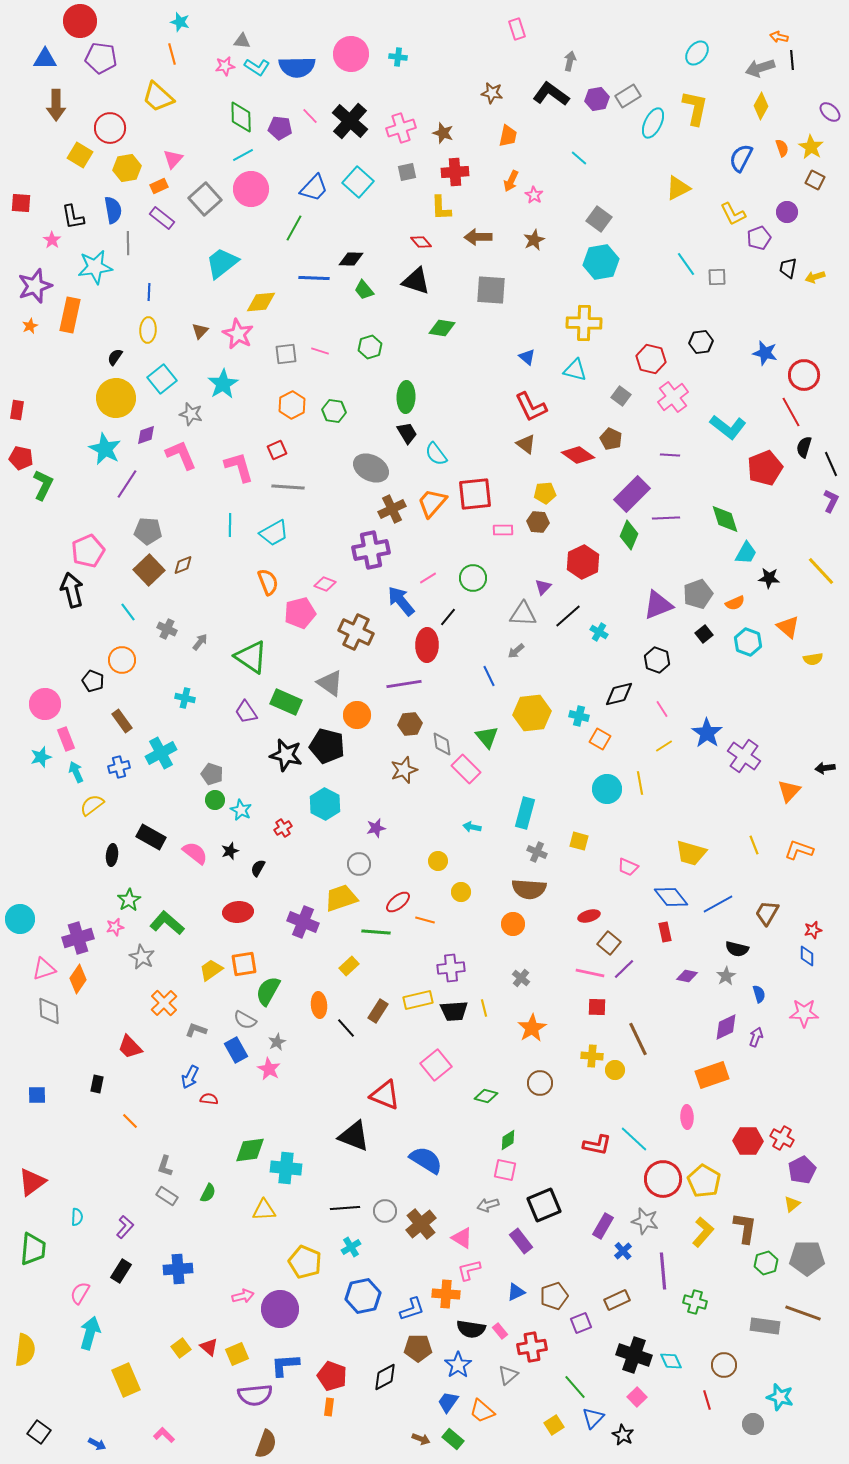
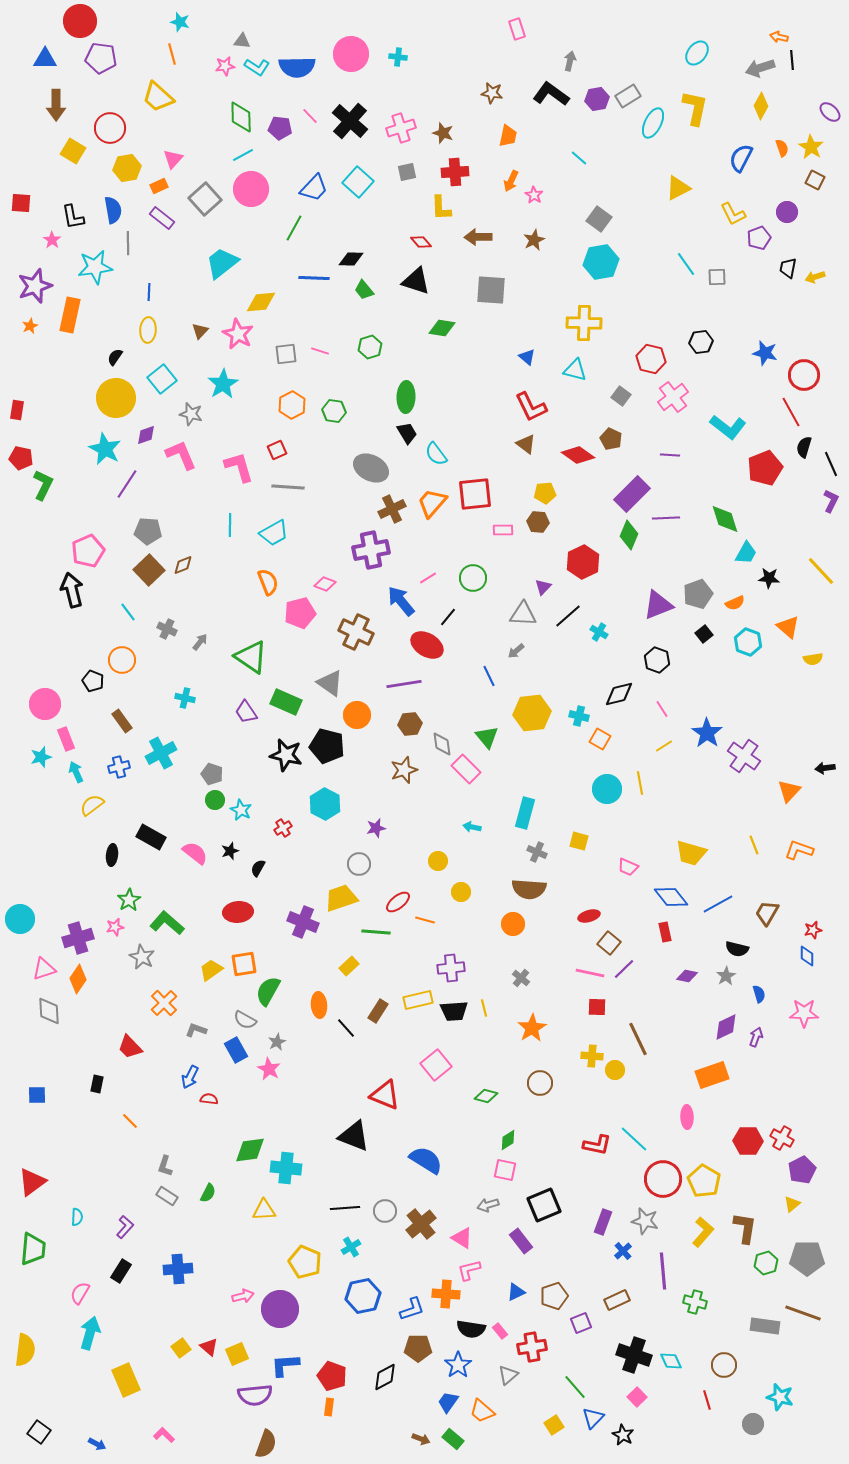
yellow square at (80, 155): moved 7 px left, 4 px up
red ellipse at (427, 645): rotated 60 degrees counterclockwise
purple rectangle at (603, 1226): moved 4 px up; rotated 10 degrees counterclockwise
